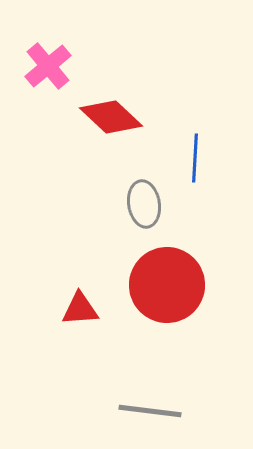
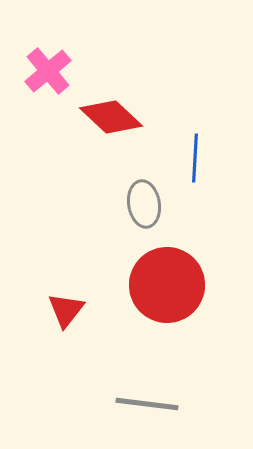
pink cross: moved 5 px down
red triangle: moved 14 px left, 1 px down; rotated 48 degrees counterclockwise
gray line: moved 3 px left, 7 px up
